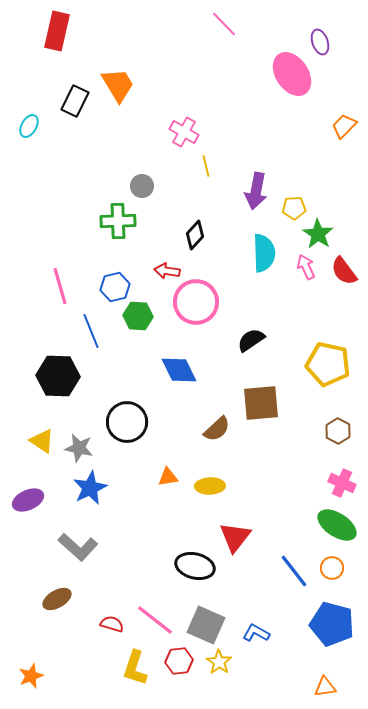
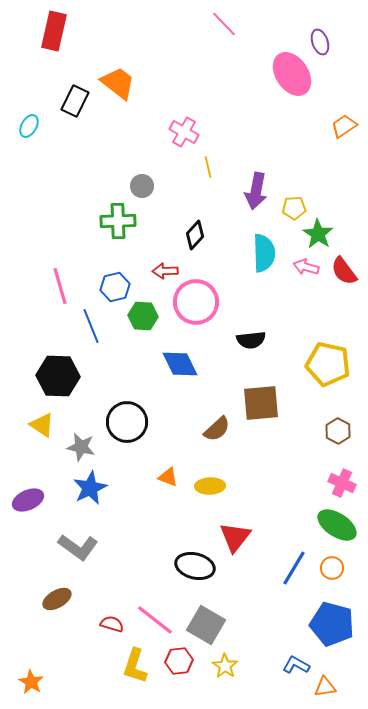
red rectangle at (57, 31): moved 3 px left
orange trapezoid at (118, 85): moved 2 px up; rotated 21 degrees counterclockwise
orange trapezoid at (344, 126): rotated 12 degrees clockwise
yellow line at (206, 166): moved 2 px right, 1 px down
pink arrow at (306, 267): rotated 50 degrees counterclockwise
red arrow at (167, 271): moved 2 px left; rotated 10 degrees counterclockwise
green hexagon at (138, 316): moved 5 px right
blue line at (91, 331): moved 5 px up
black semicircle at (251, 340): rotated 152 degrees counterclockwise
blue diamond at (179, 370): moved 1 px right, 6 px up
yellow triangle at (42, 441): moved 16 px up
gray star at (79, 448): moved 2 px right, 1 px up
orange triangle at (168, 477): rotated 30 degrees clockwise
gray L-shape at (78, 547): rotated 6 degrees counterclockwise
blue line at (294, 571): moved 3 px up; rotated 69 degrees clockwise
gray square at (206, 625): rotated 6 degrees clockwise
blue L-shape at (256, 633): moved 40 px right, 32 px down
yellow star at (219, 662): moved 6 px right, 4 px down
yellow L-shape at (135, 668): moved 2 px up
orange star at (31, 676): moved 6 px down; rotated 20 degrees counterclockwise
